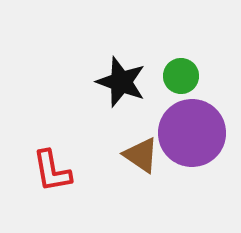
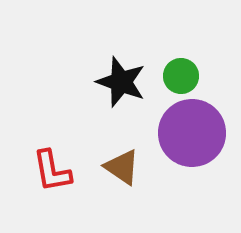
brown triangle: moved 19 px left, 12 px down
